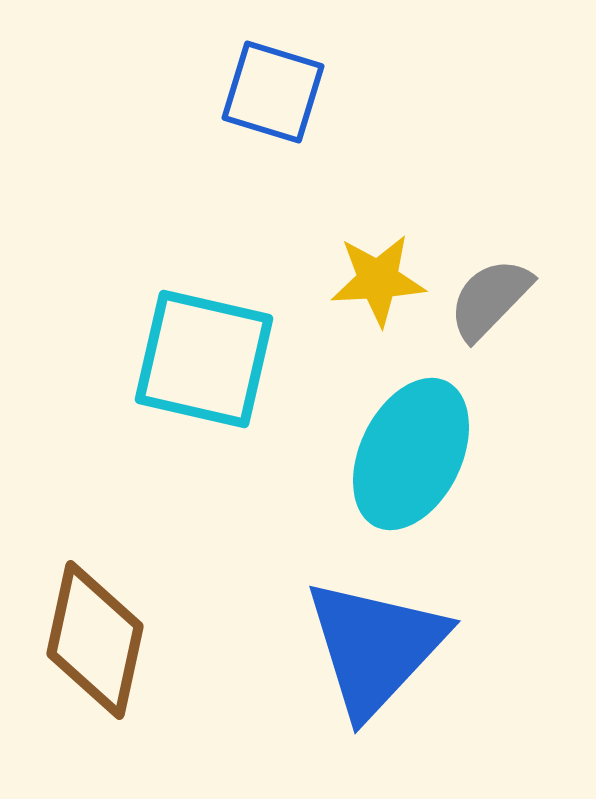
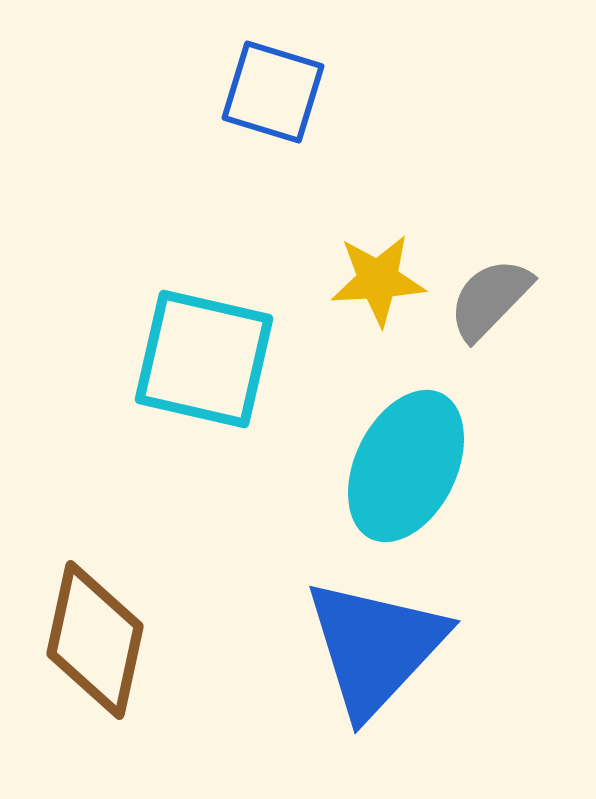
cyan ellipse: moved 5 px left, 12 px down
